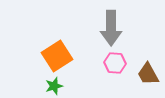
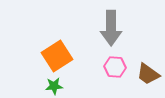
pink hexagon: moved 4 px down
brown trapezoid: rotated 25 degrees counterclockwise
green star: rotated 12 degrees clockwise
